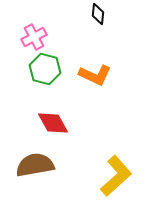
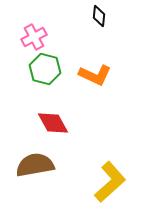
black diamond: moved 1 px right, 2 px down
yellow L-shape: moved 6 px left, 6 px down
